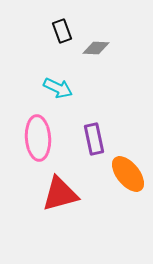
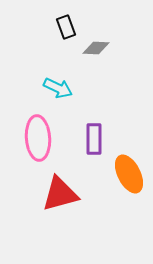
black rectangle: moved 4 px right, 4 px up
purple rectangle: rotated 12 degrees clockwise
orange ellipse: moved 1 px right; rotated 12 degrees clockwise
